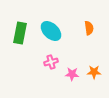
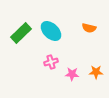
orange semicircle: rotated 112 degrees clockwise
green rectangle: moved 1 px right; rotated 35 degrees clockwise
orange star: moved 2 px right
